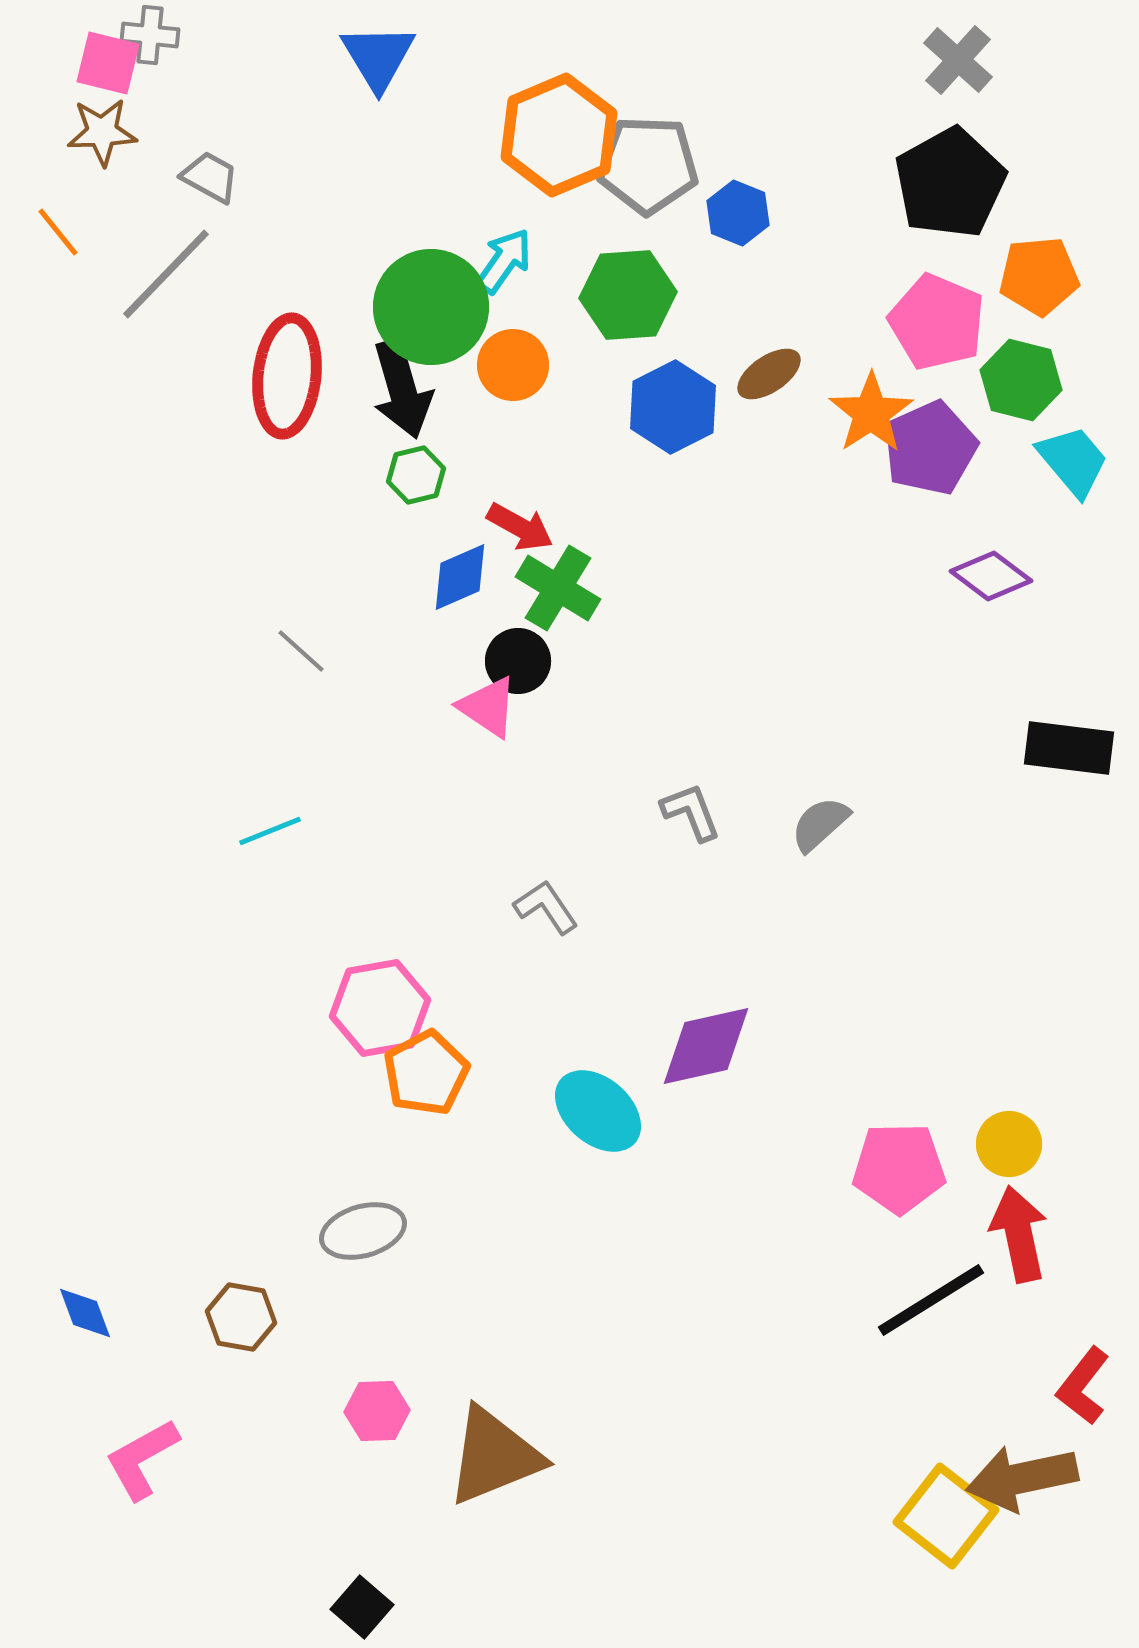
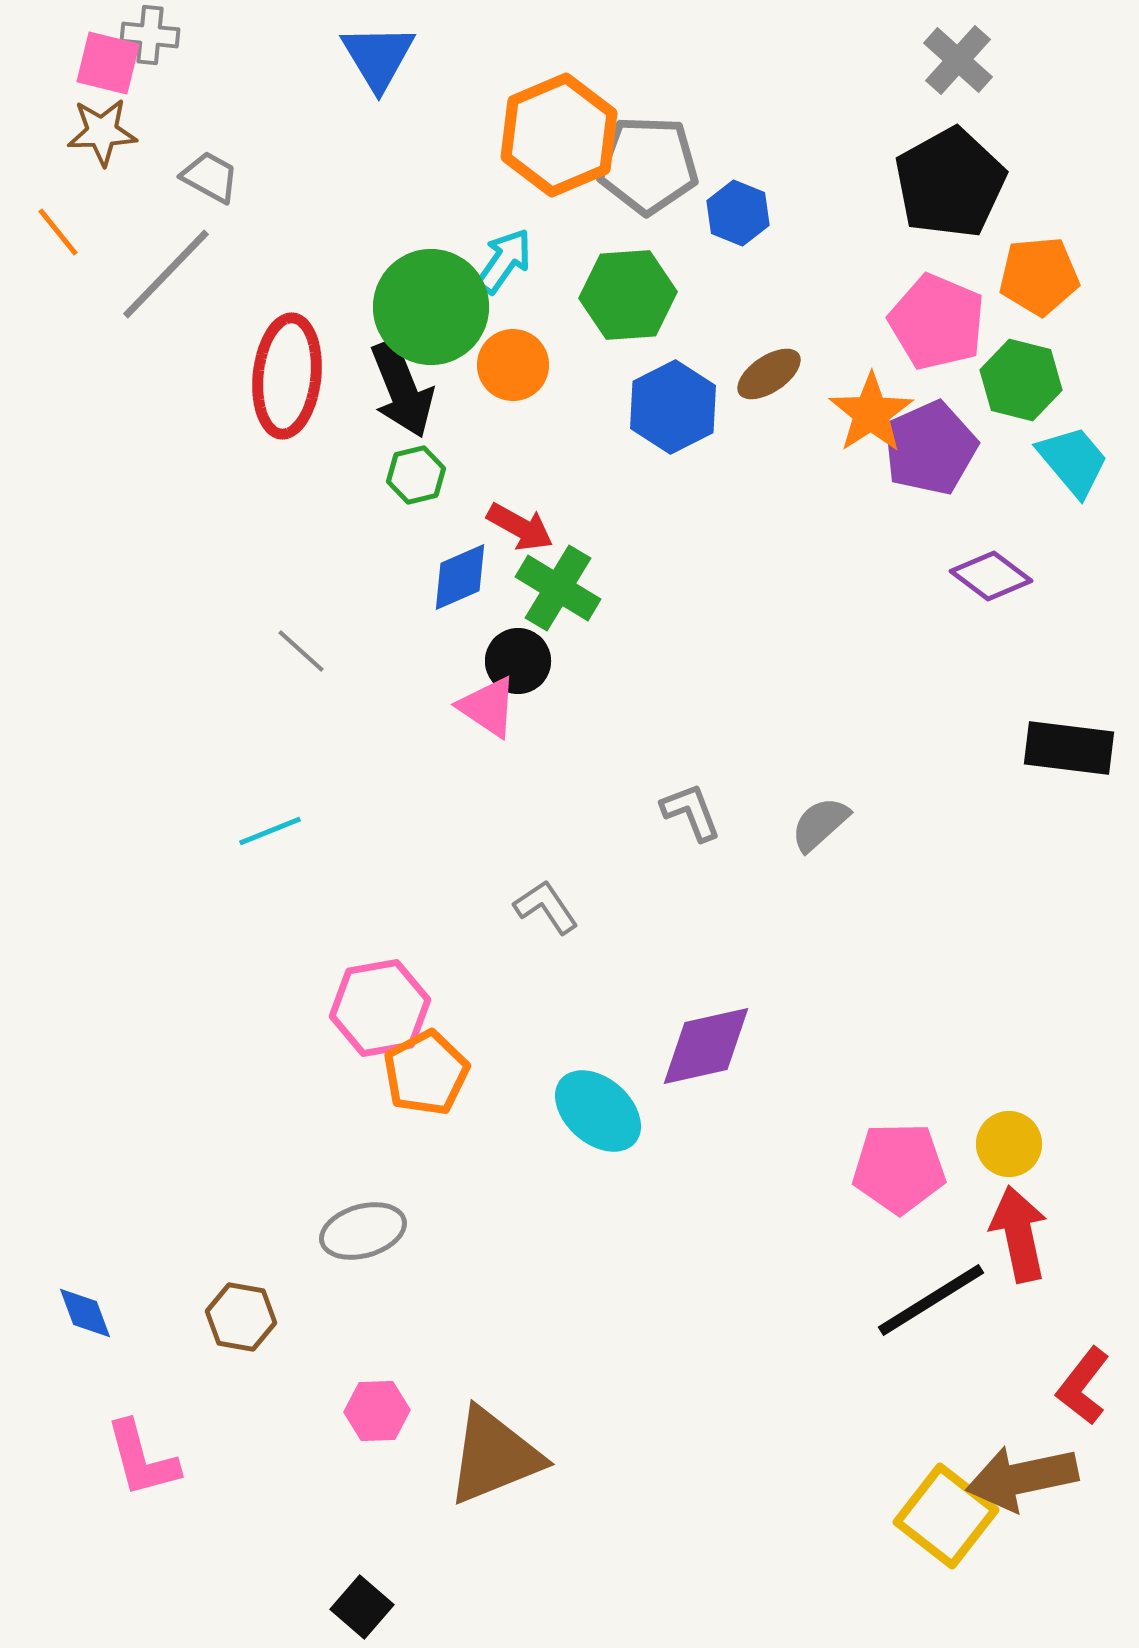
black arrow at (402, 389): rotated 6 degrees counterclockwise
pink L-shape at (142, 1459): rotated 76 degrees counterclockwise
